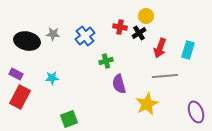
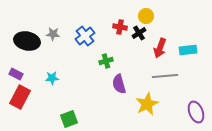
cyan rectangle: rotated 66 degrees clockwise
